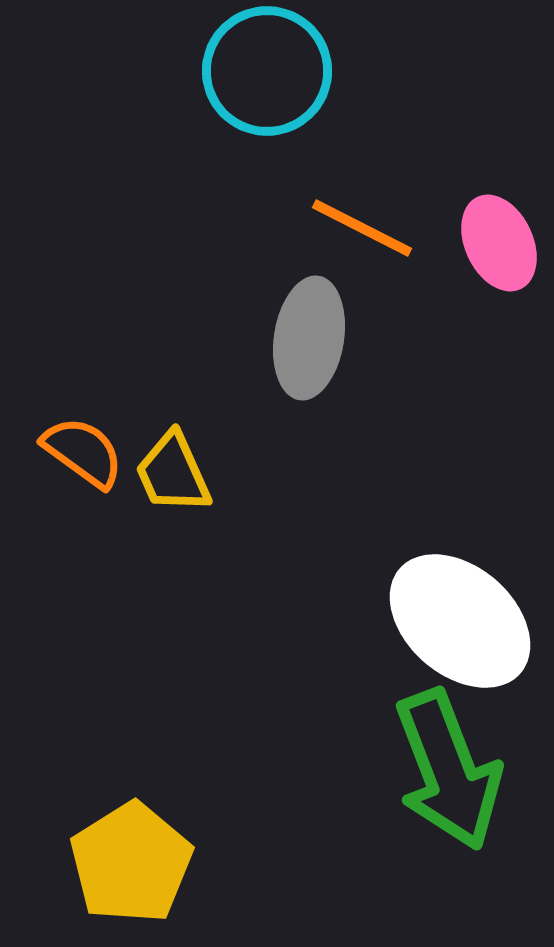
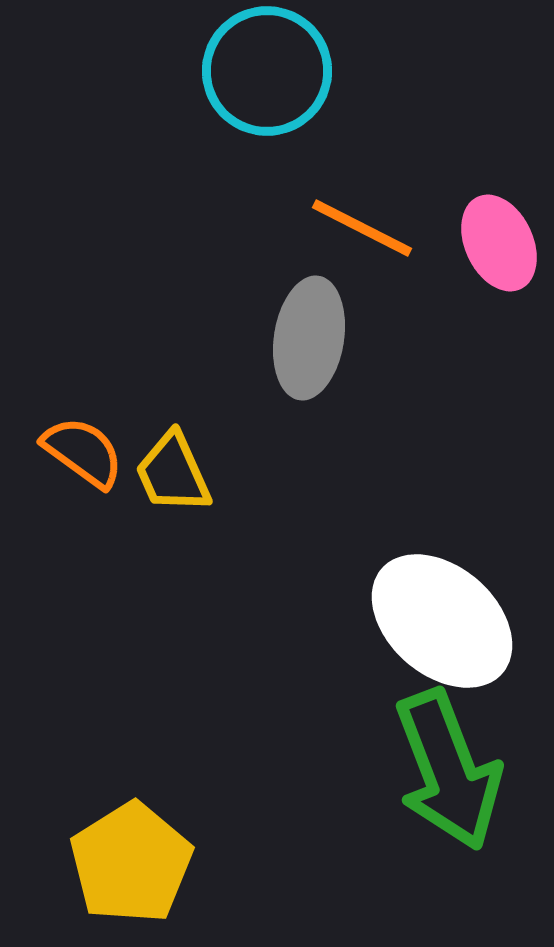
white ellipse: moved 18 px left
